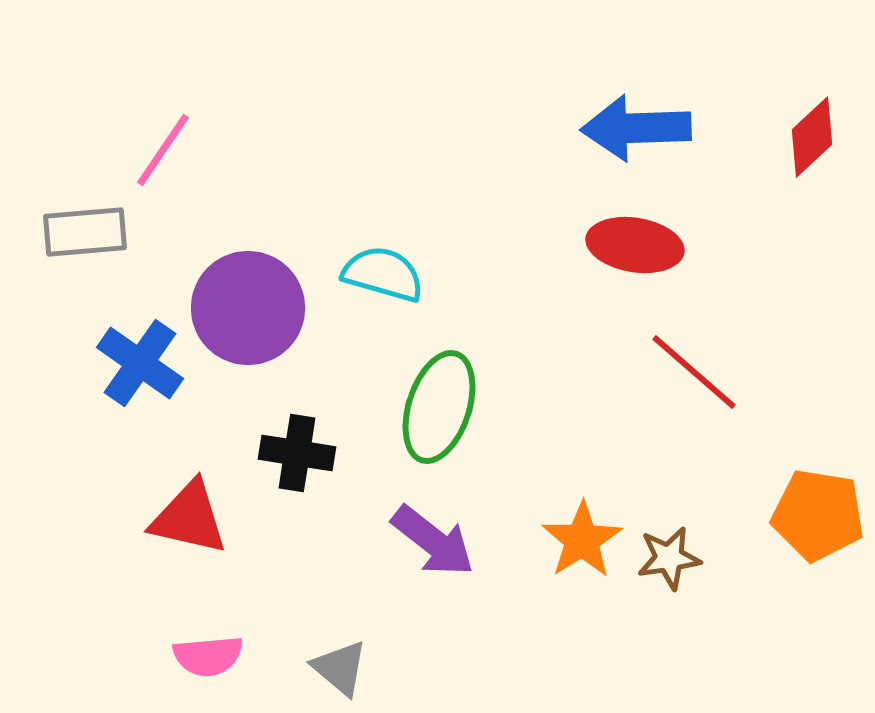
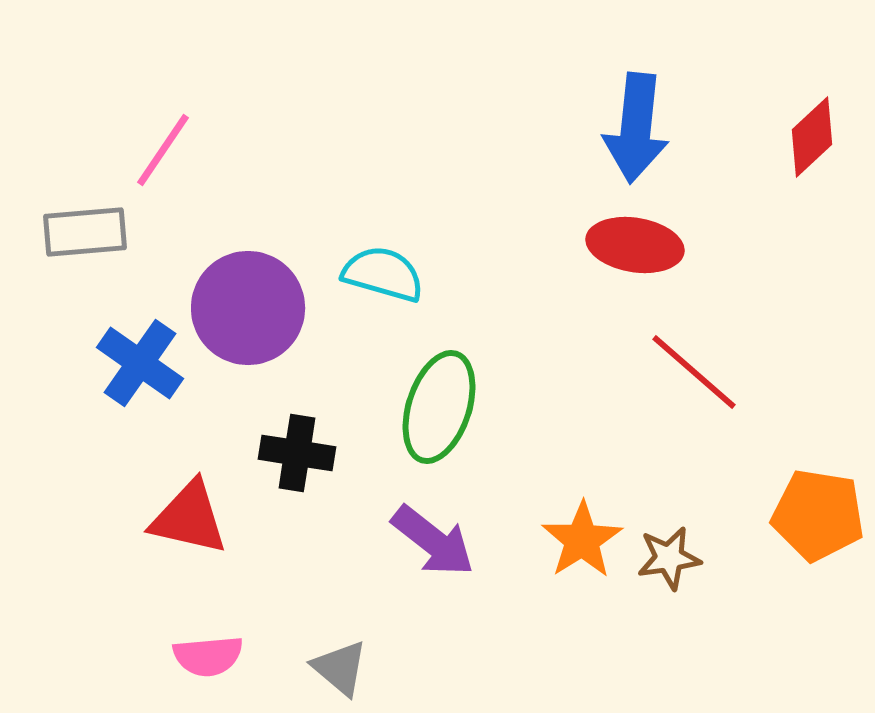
blue arrow: rotated 82 degrees counterclockwise
